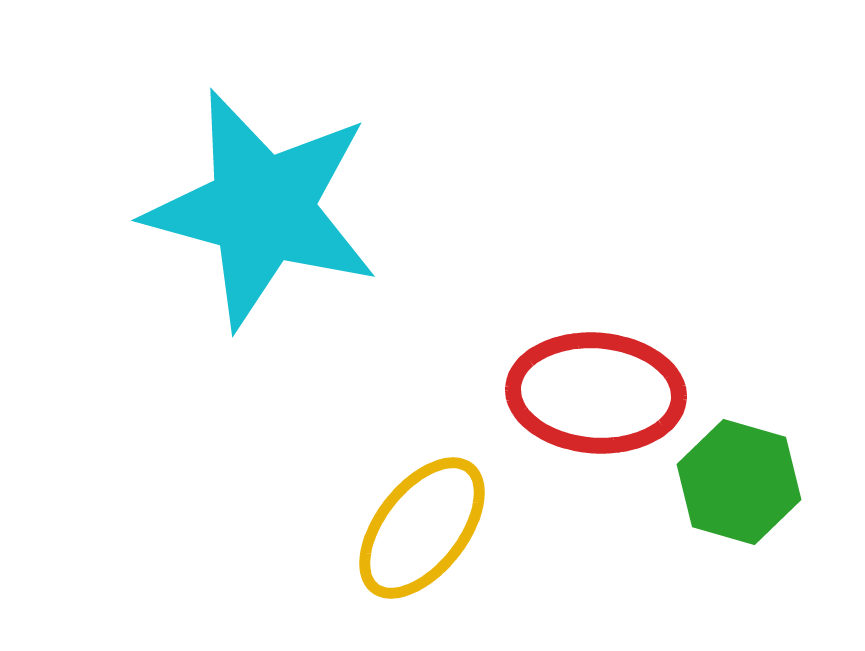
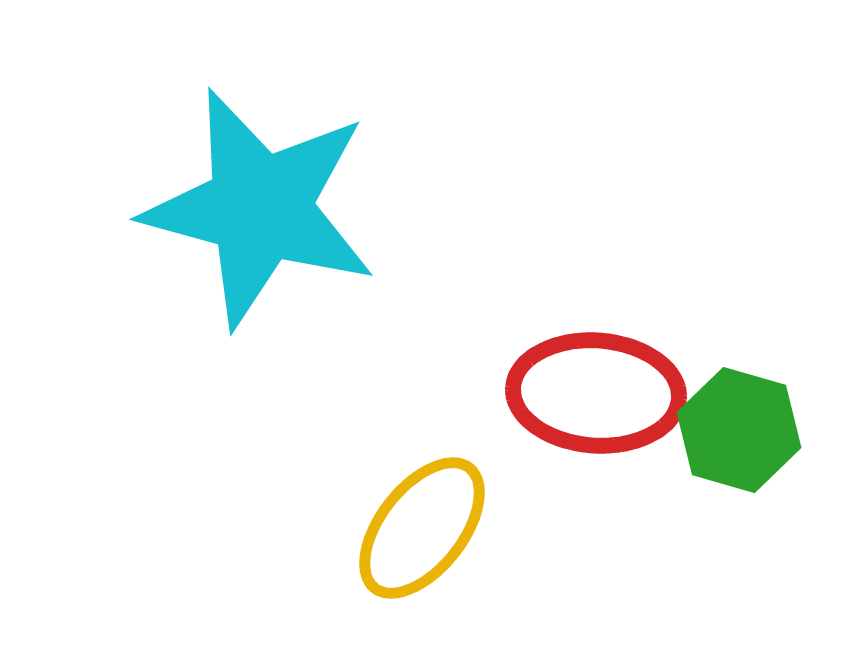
cyan star: moved 2 px left, 1 px up
green hexagon: moved 52 px up
